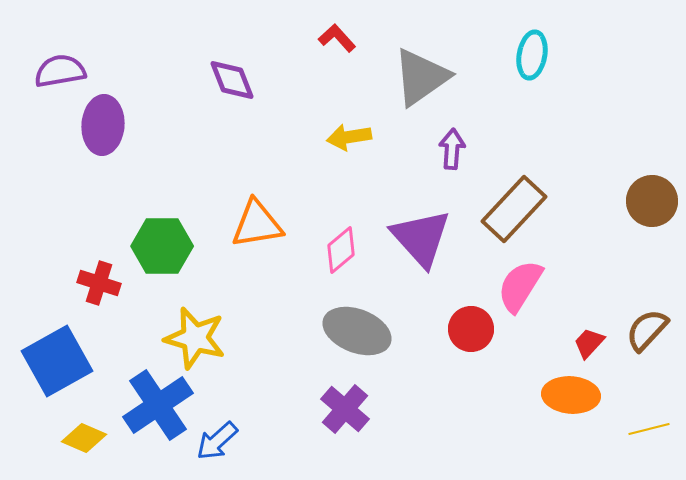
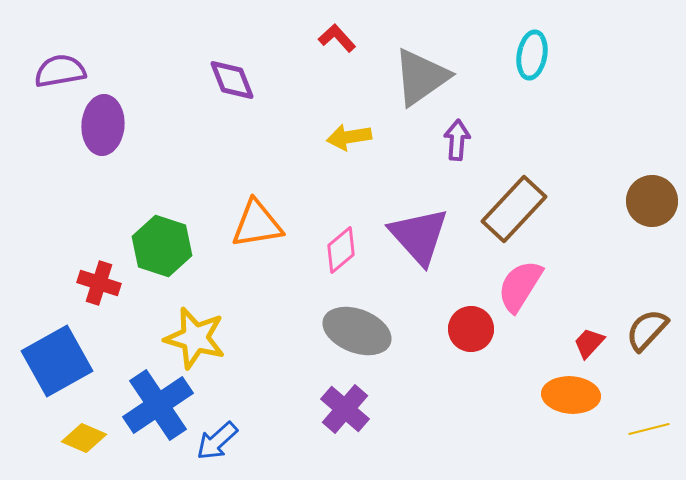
purple arrow: moved 5 px right, 9 px up
purple triangle: moved 2 px left, 2 px up
green hexagon: rotated 18 degrees clockwise
